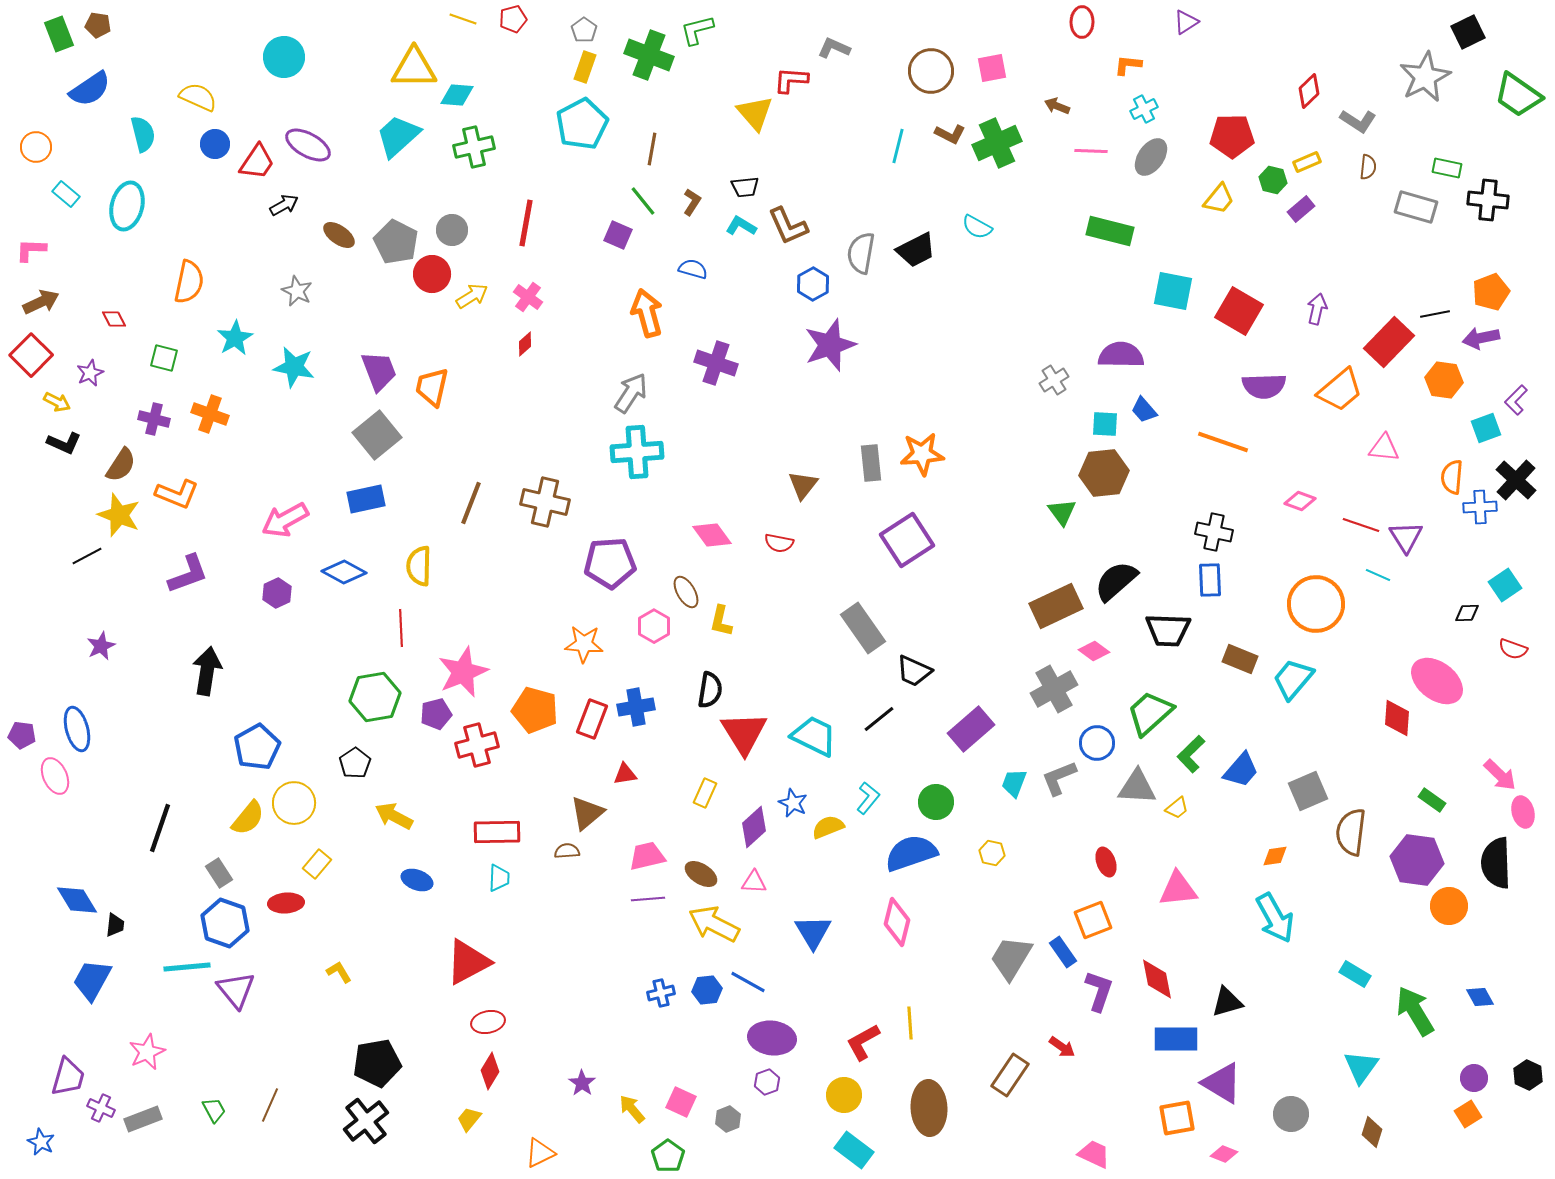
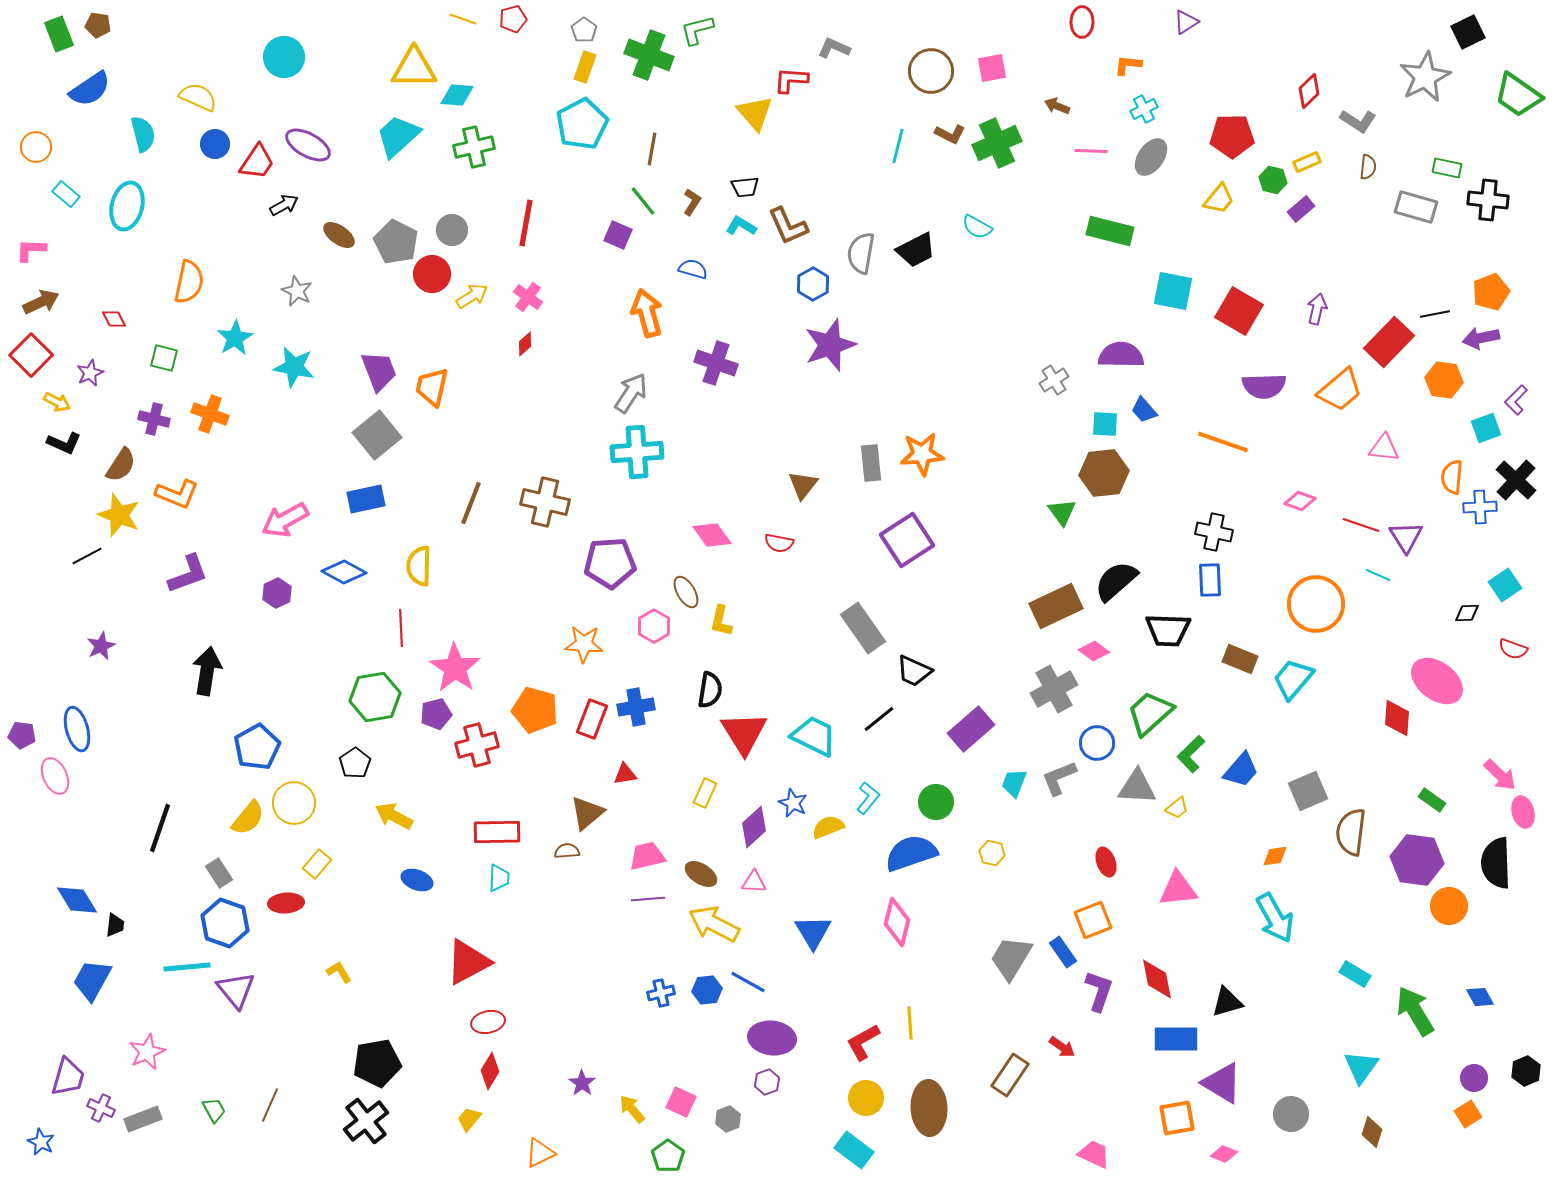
pink star at (463, 672): moved 8 px left, 4 px up; rotated 15 degrees counterclockwise
black hexagon at (1528, 1075): moved 2 px left, 4 px up; rotated 12 degrees clockwise
yellow circle at (844, 1095): moved 22 px right, 3 px down
